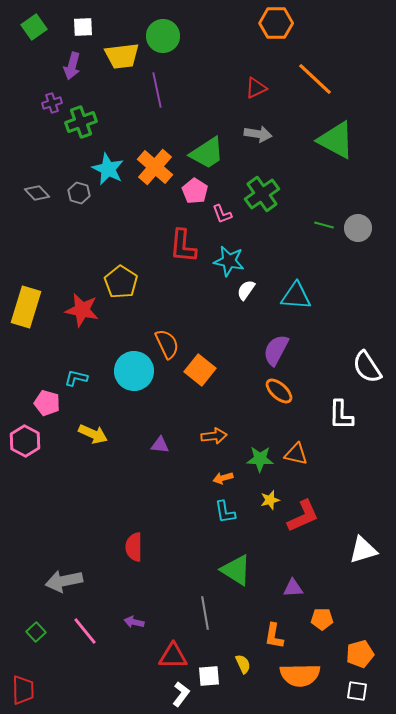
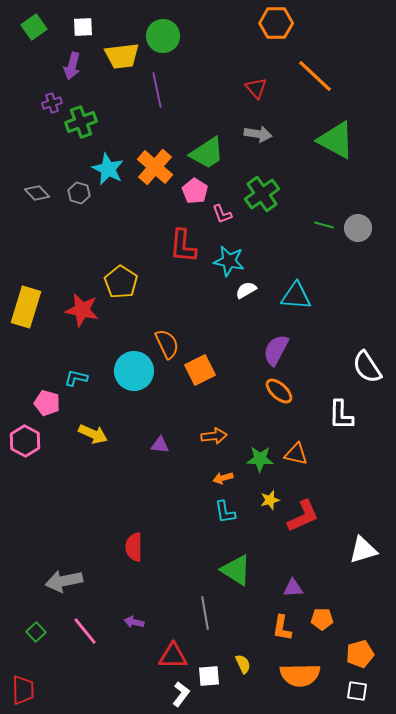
orange line at (315, 79): moved 3 px up
red triangle at (256, 88): rotated 45 degrees counterclockwise
white semicircle at (246, 290): rotated 25 degrees clockwise
orange square at (200, 370): rotated 24 degrees clockwise
orange L-shape at (274, 636): moved 8 px right, 8 px up
